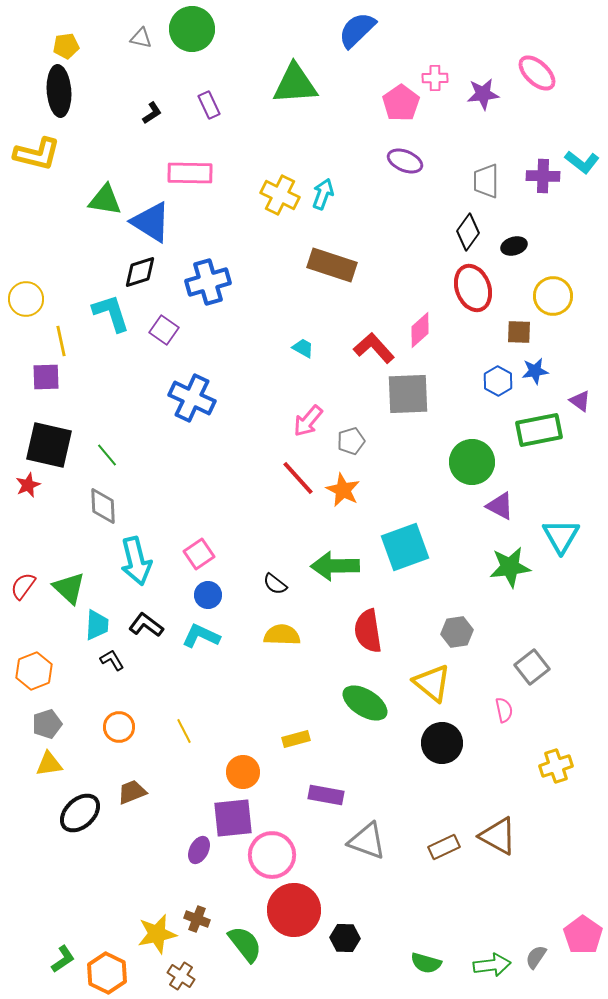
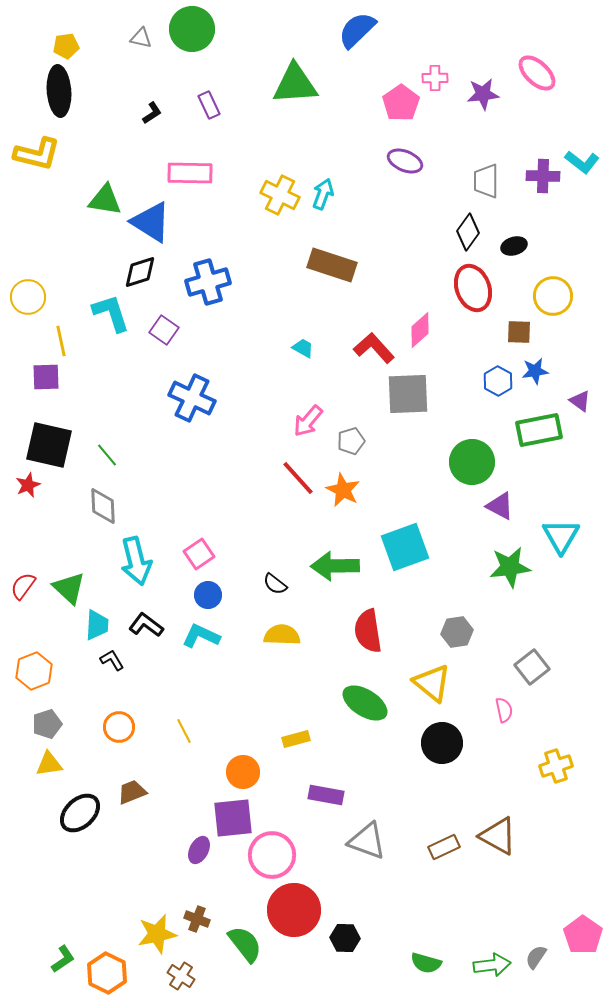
yellow circle at (26, 299): moved 2 px right, 2 px up
